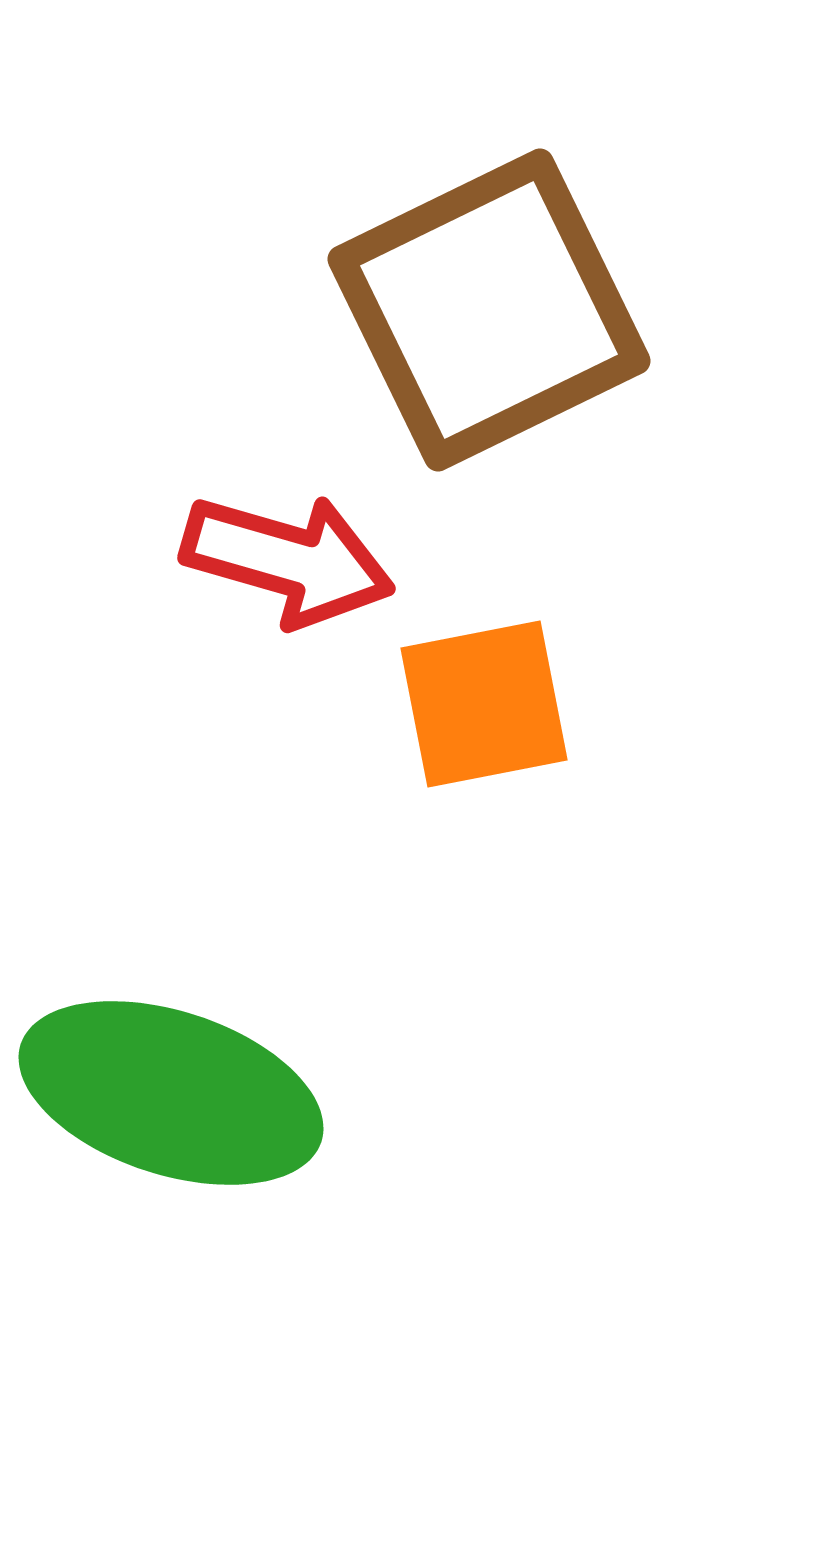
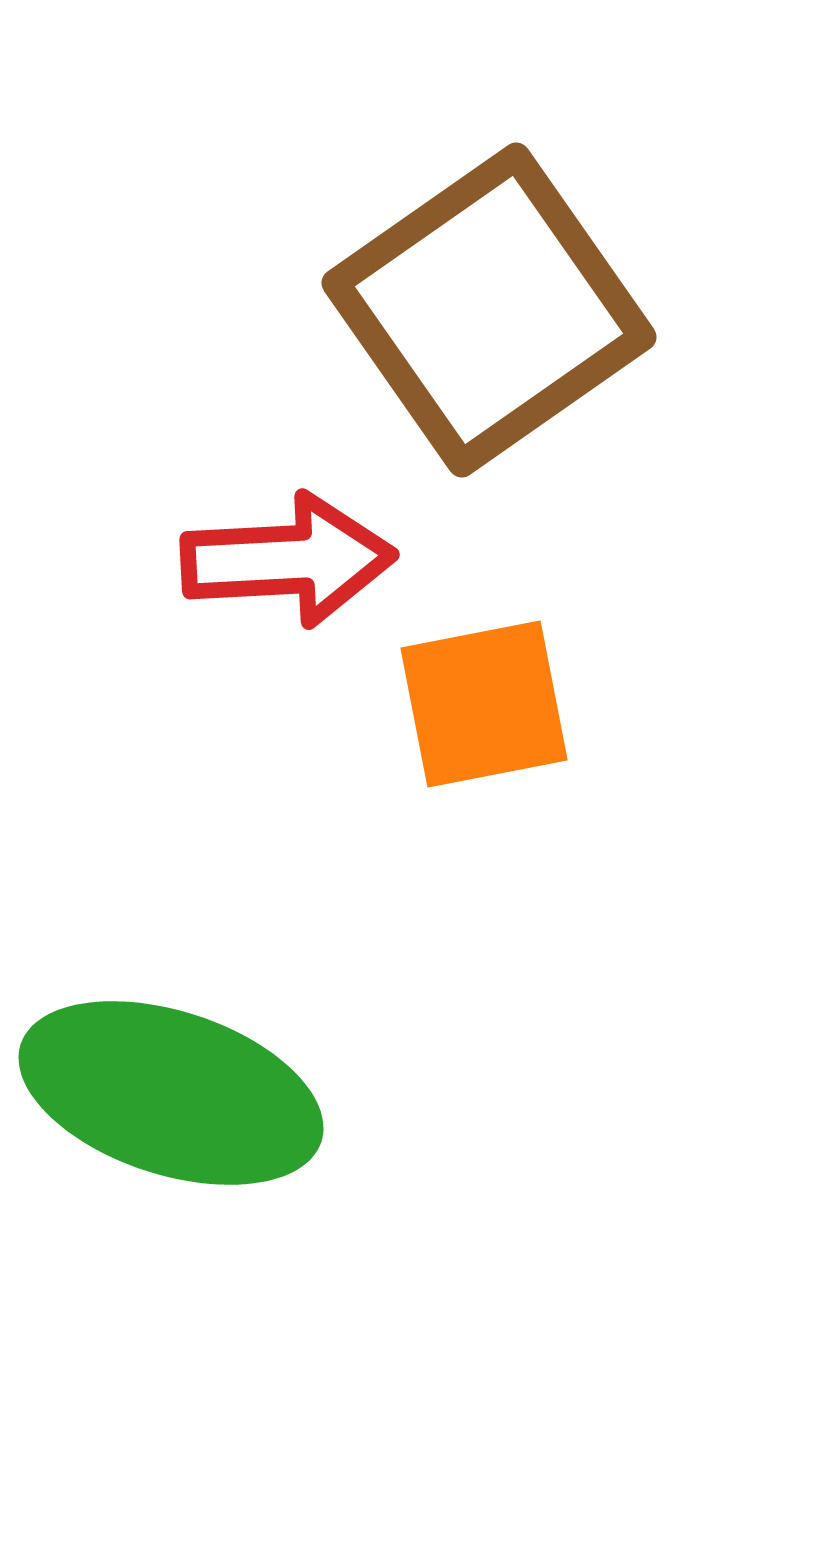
brown square: rotated 9 degrees counterclockwise
red arrow: rotated 19 degrees counterclockwise
